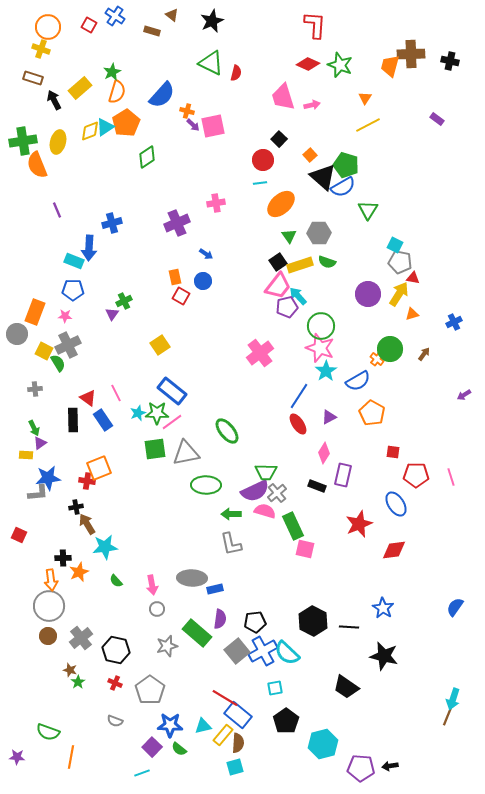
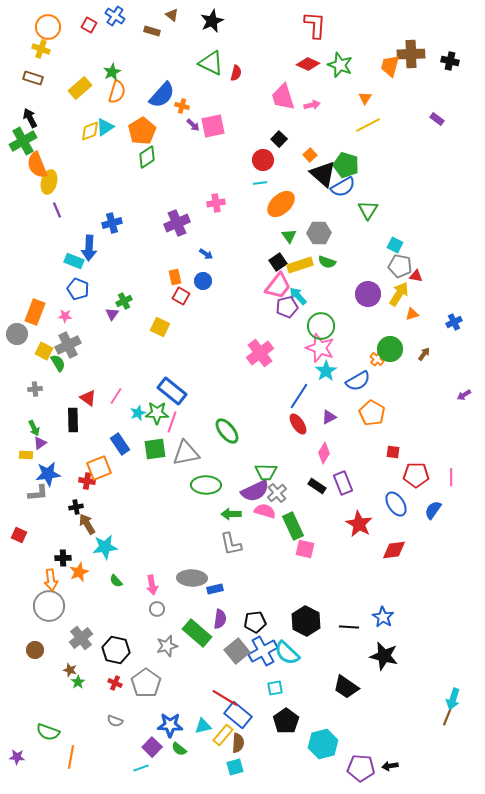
black arrow at (54, 100): moved 24 px left, 18 px down
orange cross at (187, 111): moved 5 px left, 5 px up
orange pentagon at (126, 123): moved 16 px right, 8 px down
green cross at (23, 141): rotated 20 degrees counterclockwise
yellow ellipse at (58, 142): moved 9 px left, 40 px down
black triangle at (323, 177): moved 3 px up
gray pentagon at (400, 262): moved 4 px down
red triangle at (413, 278): moved 3 px right, 2 px up
blue pentagon at (73, 290): moved 5 px right, 1 px up; rotated 20 degrees clockwise
yellow square at (160, 345): moved 18 px up; rotated 30 degrees counterclockwise
pink line at (116, 393): moved 3 px down; rotated 60 degrees clockwise
blue rectangle at (103, 420): moved 17 px right, 24 px down
pink line at (172, 422): rotated 35 degrees counterclockwise
purple rectangle at (343, 475): moved 8 px down; rotated 35 degrees counterclockwise
pink line at (451, 477): rotated 18 degrees clockwise
blue star at (48, 478): moved 4 px up
black rectangle at (317, 486): rotated 12 degrees clockwise
red star at (359, 524): rotated 20 degrees counterclockwise
blue semicircle at (455, 607): moved 22 px left, 97 px up
blue star at (383, 608): moved 9 px down
black hexagon at (313, 621): moved 7 px left
brown circle at (48, 636): moved 13 px left, 14 px down
gray pentagon at (150, 690): moved 4 px left, 7 px up
cyan line at (142, 773): moved 1 px left, 5 px up
